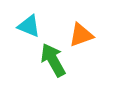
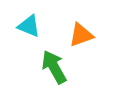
green arrow: moved 1 px right, 7 px down
